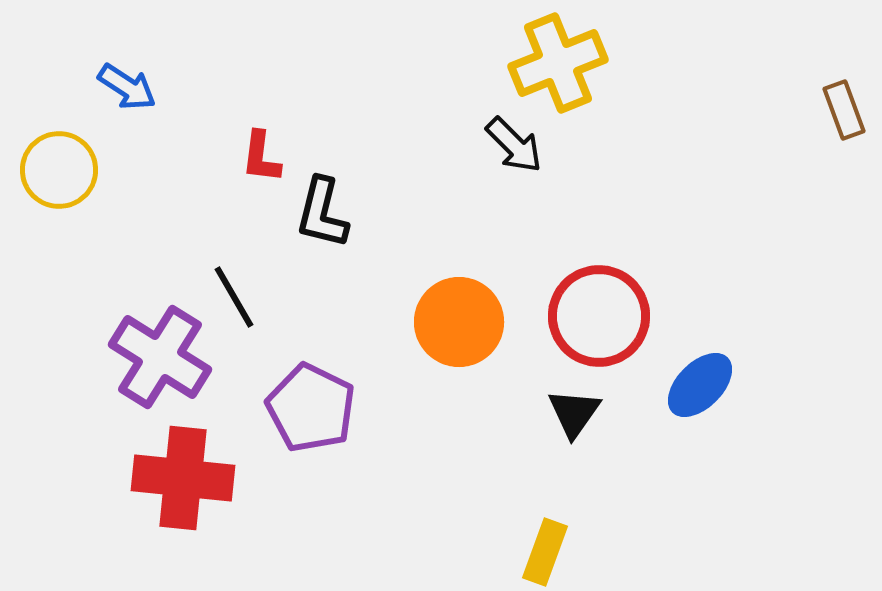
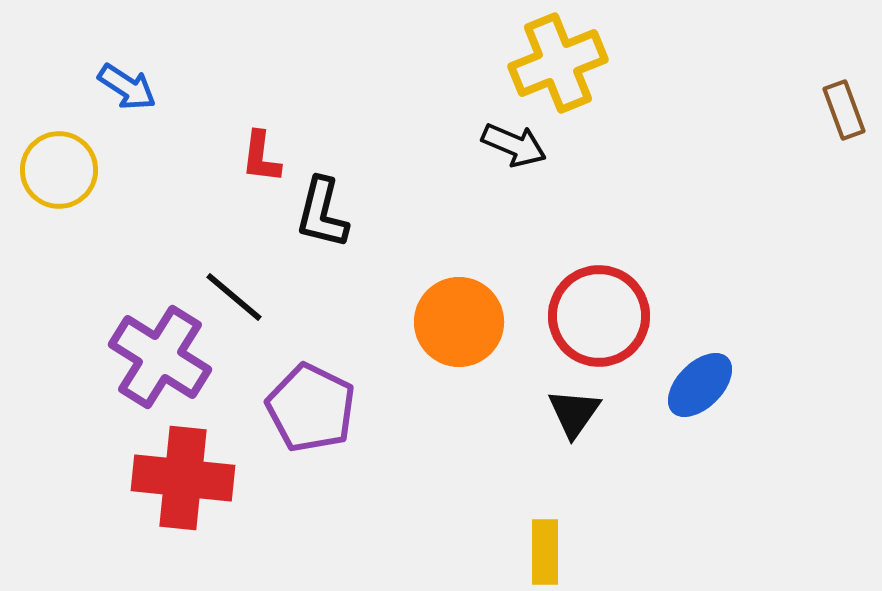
black arrow: rotated 22 degrees counterclockwise
black line: rotated 20 degrees counterclockwise
yellow rectangle: rotated 20 degrees counterclockwise
